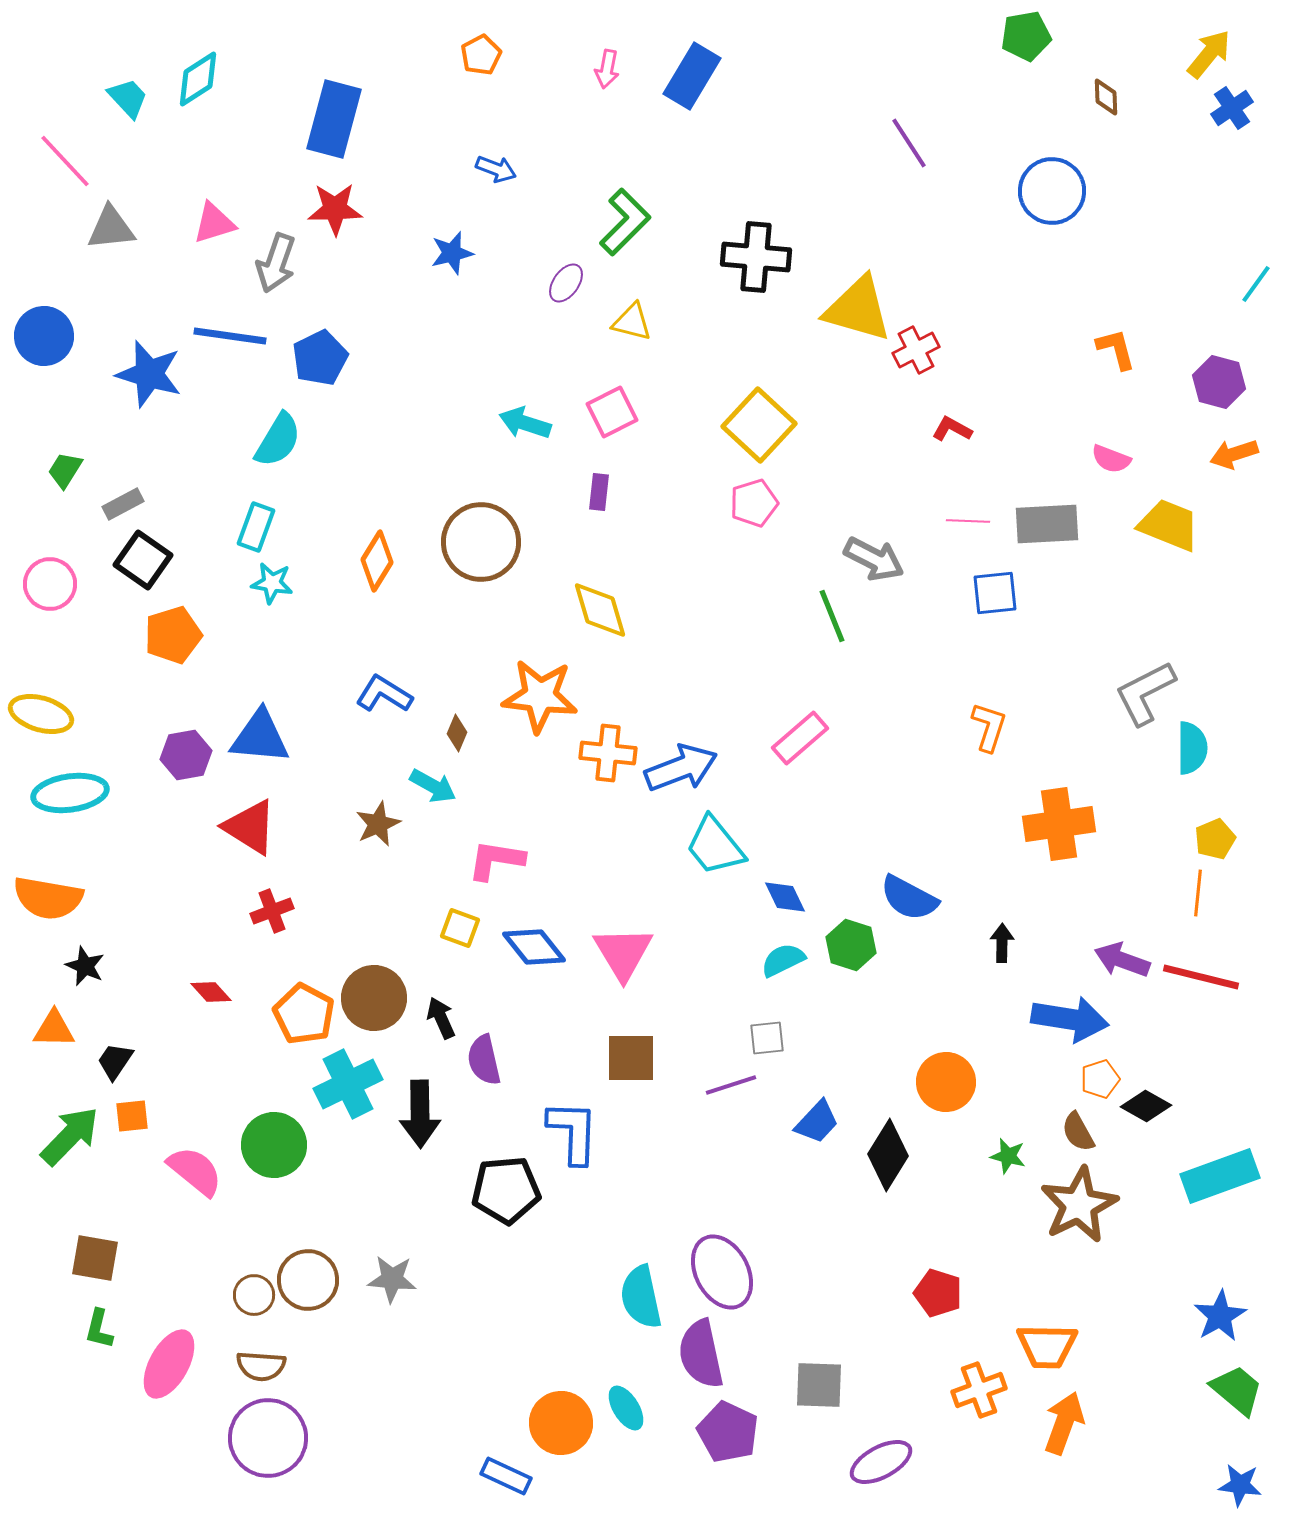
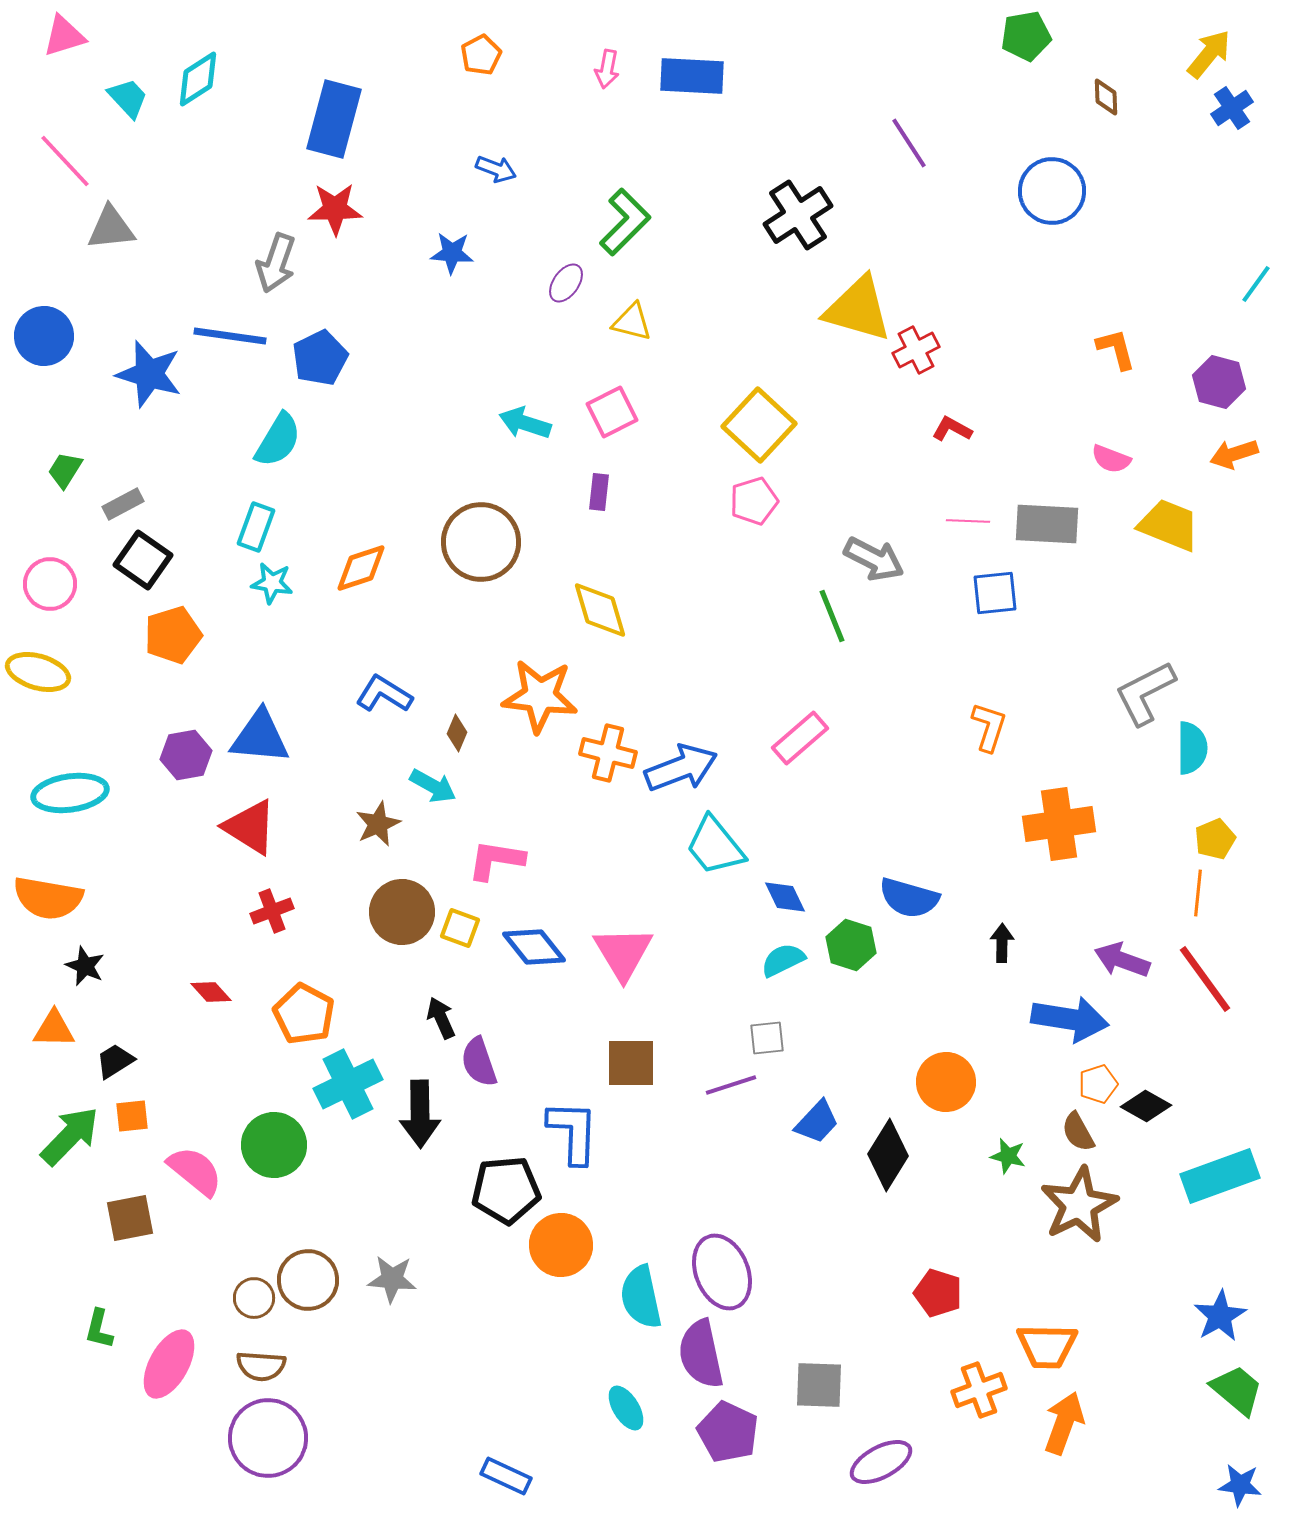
blue rectangle at (692, 76): rotated 62 degrees clockwise
pink triangle at (214, 223): moved 150 px left, 187 px up
blue star at (452, 253): rotated 18 degrees clockwise
black cross at (756, 257): moved 42 px right, 42 px up; rotated 38 degrees counterclockwise
pink pentagon at (754, 503): moved 2 px up
gray rectangle at (1047, 524): rotated 6 degrees clockwise
orange diamond at (377, 561): moved 16 px left, 7 px down; rotated 40 degrees clockwise
yellow ellipse at (41, 714): moved 3 px left, 42 px up
orange cross at (608, 753): rotated 8 degrees clockwise
blue semicircle at (909, 898): rotated 12 degrees counterclockwise
red line at (1201, 977): moved 4 px right, 2 px down; rotated 40 degrees clockwise
brown circle at (374, 998): moved 28 px right, 86 px up
brown square at (631, 1058): moved 5 px down
purple semicircle at (484, 1060): moved 5 px left, 2 px down; rotated 6 degrees counterclockwise
black trapezoid at (115, 1061): rotated 24 degrees clockwise
orange pentagon at (1100, 1079): moved 2 px left, 5 px down
brown square at (95, 1258): moved 35 px right, 40 px up; rotated 21 degrees counterclockwise
purple ellipse at (722, 1272): rotated 6 degrees clockwise
brown circle at (254, 1295): moved 3 px down
orange circle at (561, 1423): moved 178 px up
